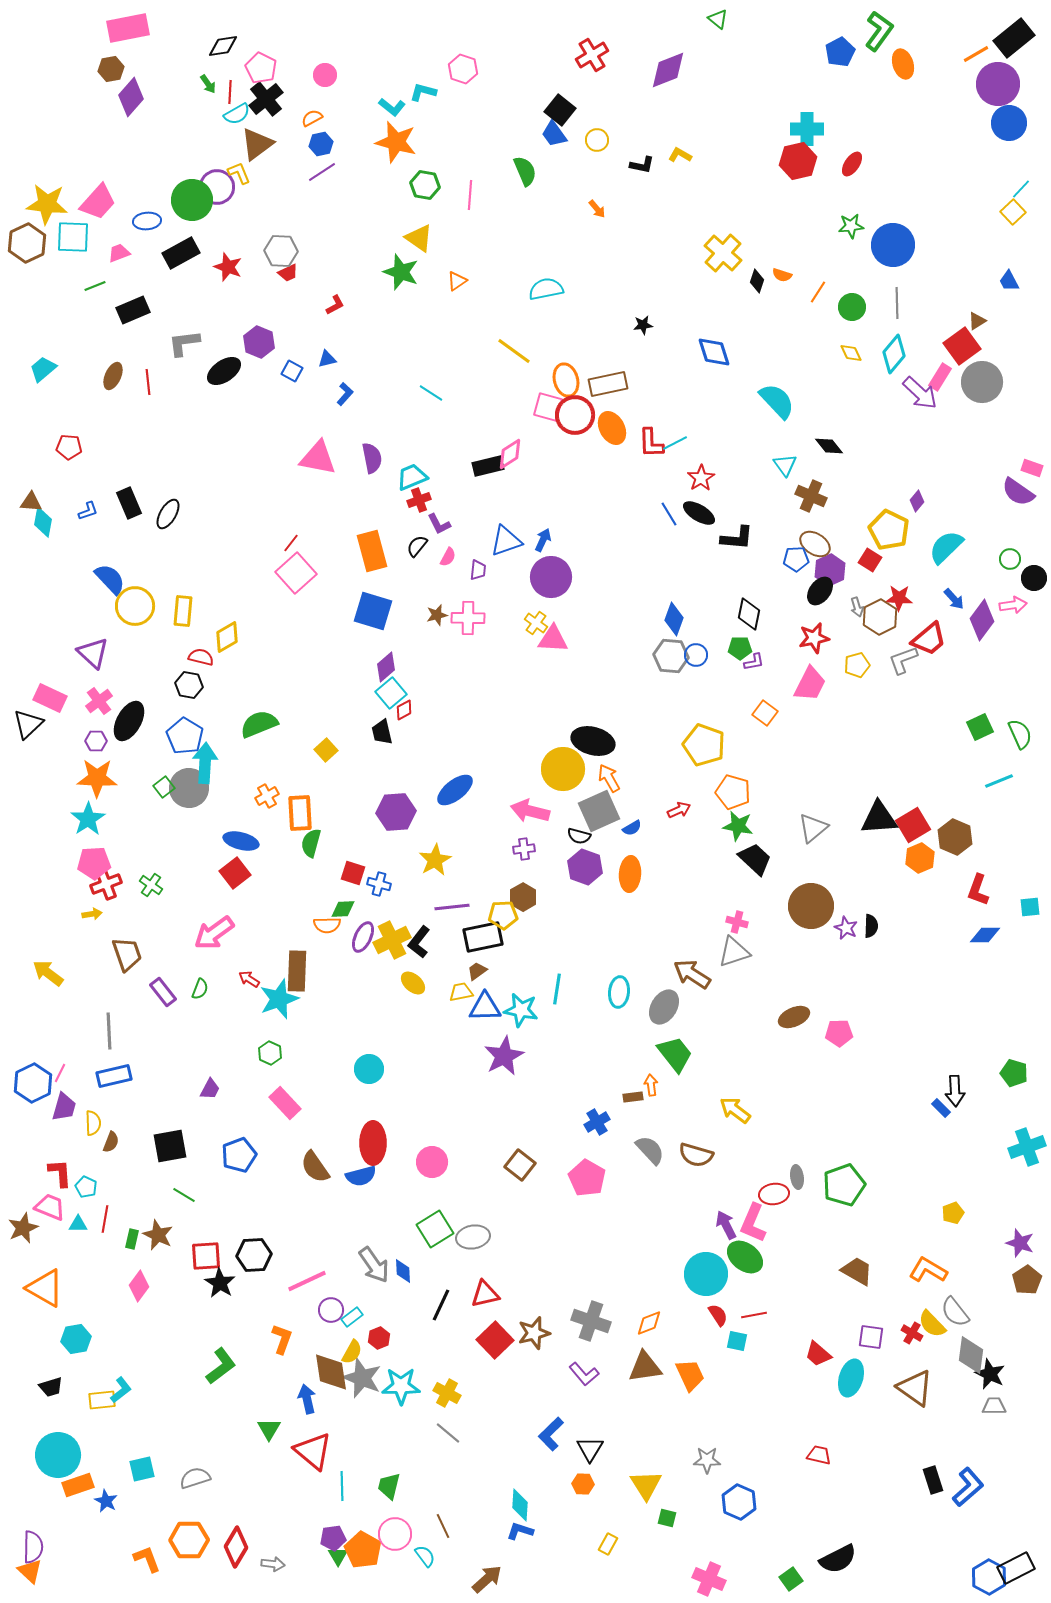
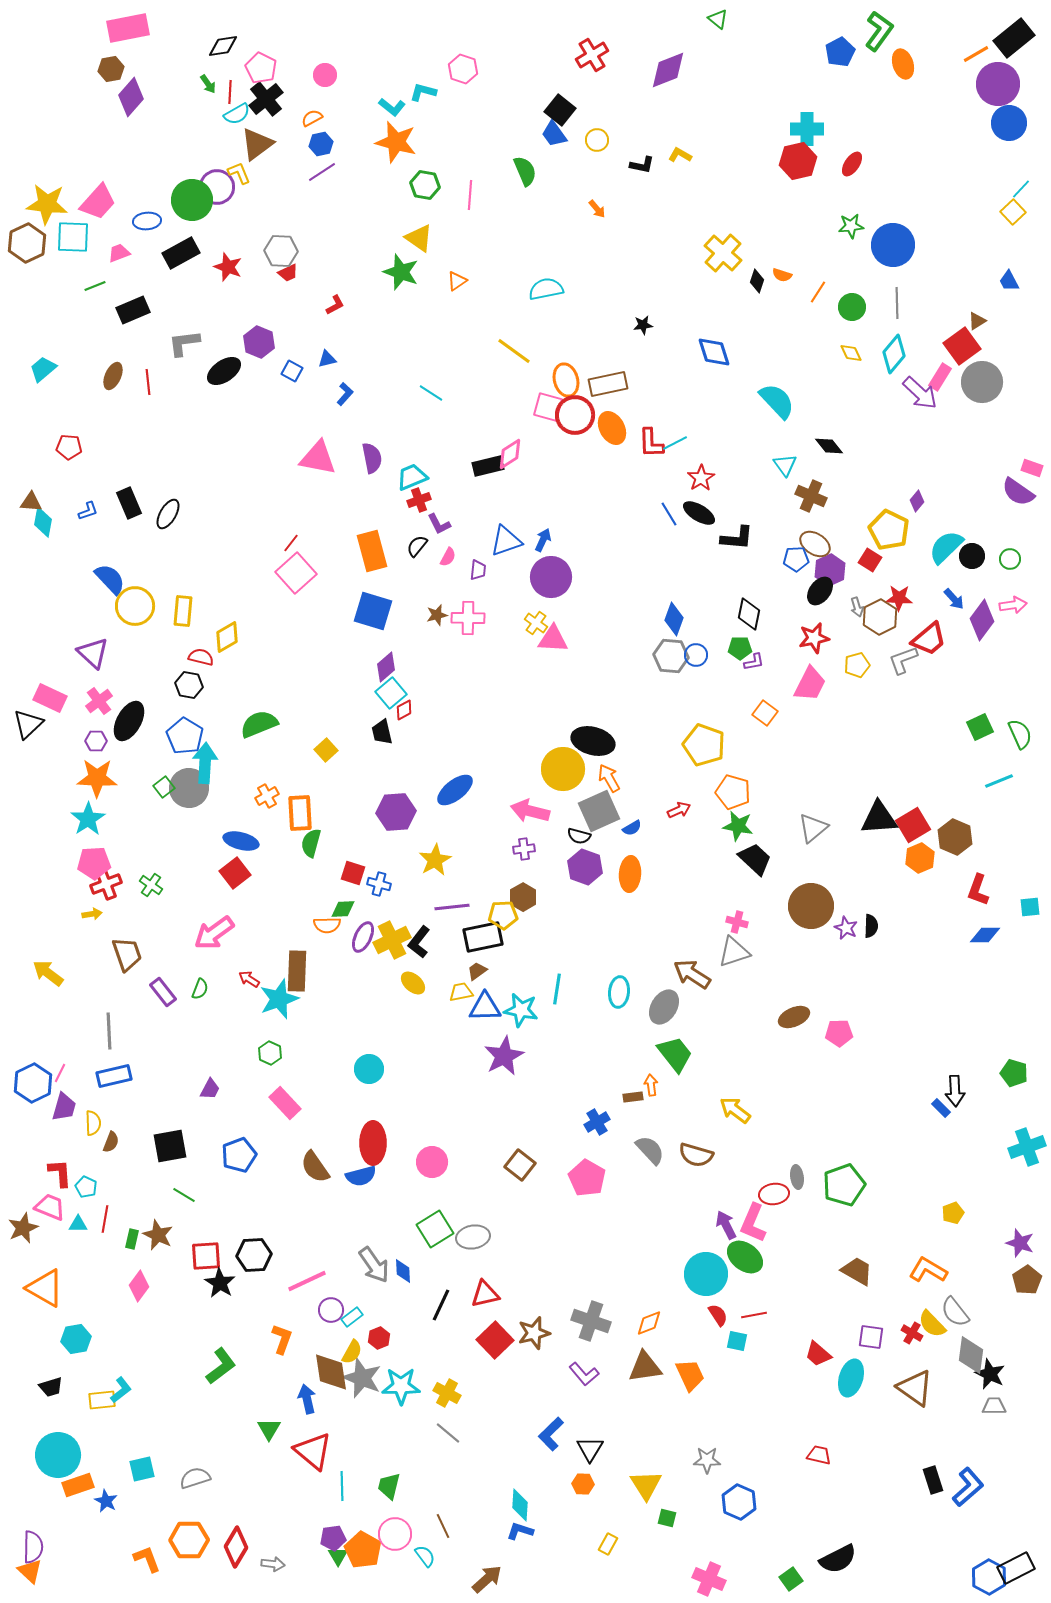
black circle at (1034, 578): moved 62 px left, 22 px up
